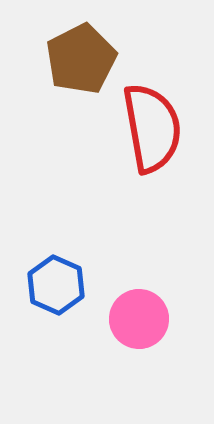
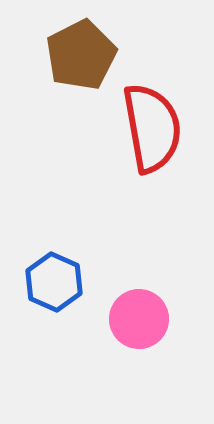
brown pentagon: moved 4 px up
blue hexagon: moved 2 px left, 3 px up
